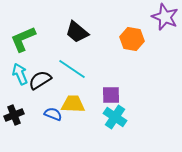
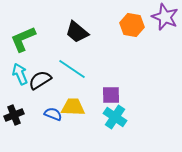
orange hexagon: moved 14 px up
yellow trapezoid: moved 3 px down
